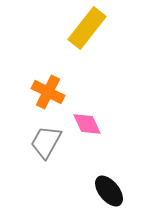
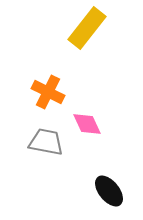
gray trapezoid: rotated 72 degrees clockwise
